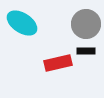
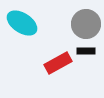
red rectangle: rotated 16 degrees counterclockwise
